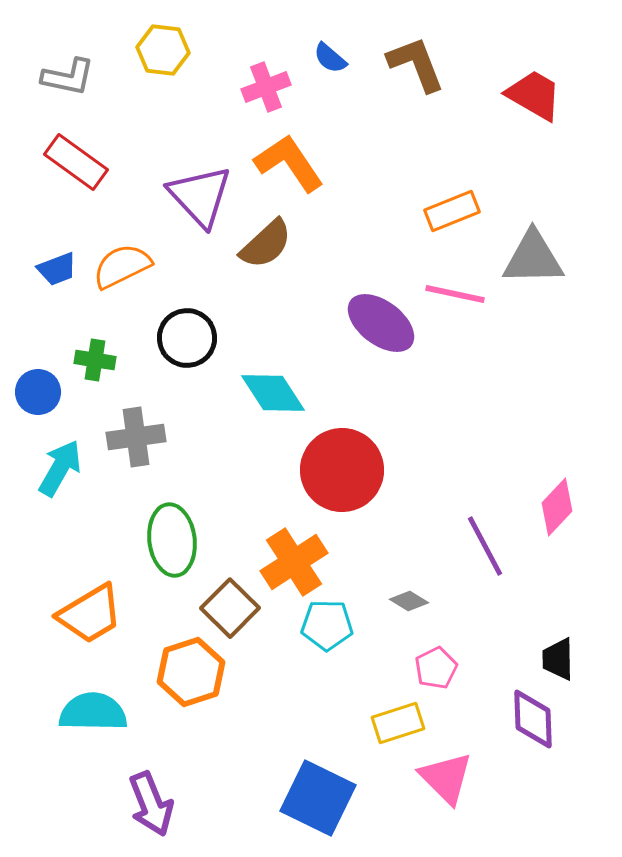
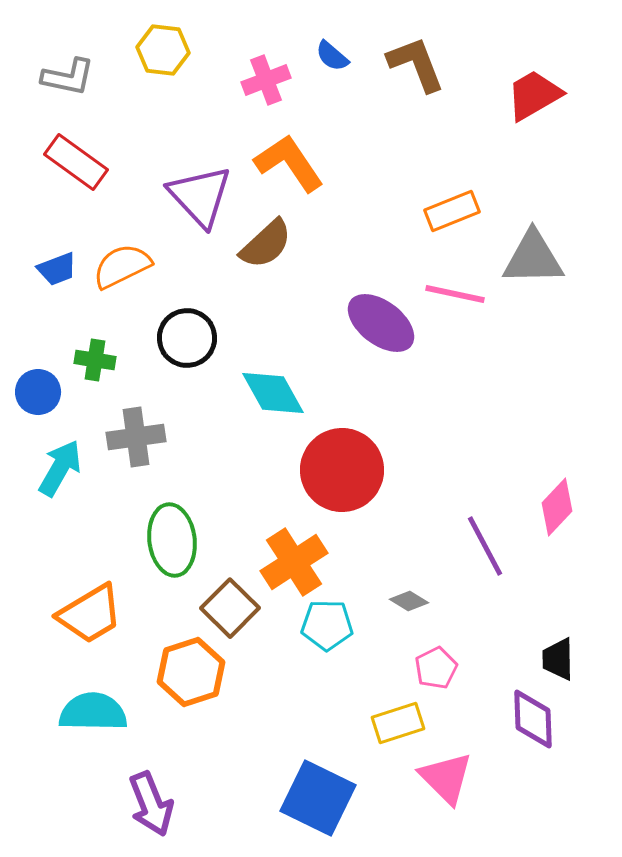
blue semicircle: moved 2 px right, 2 px up
pink cross: moved 7 px up
red trapezoid: rotated 60 degrees counterclockwise
cyan diamond: rotated 4 degrees clockwise
